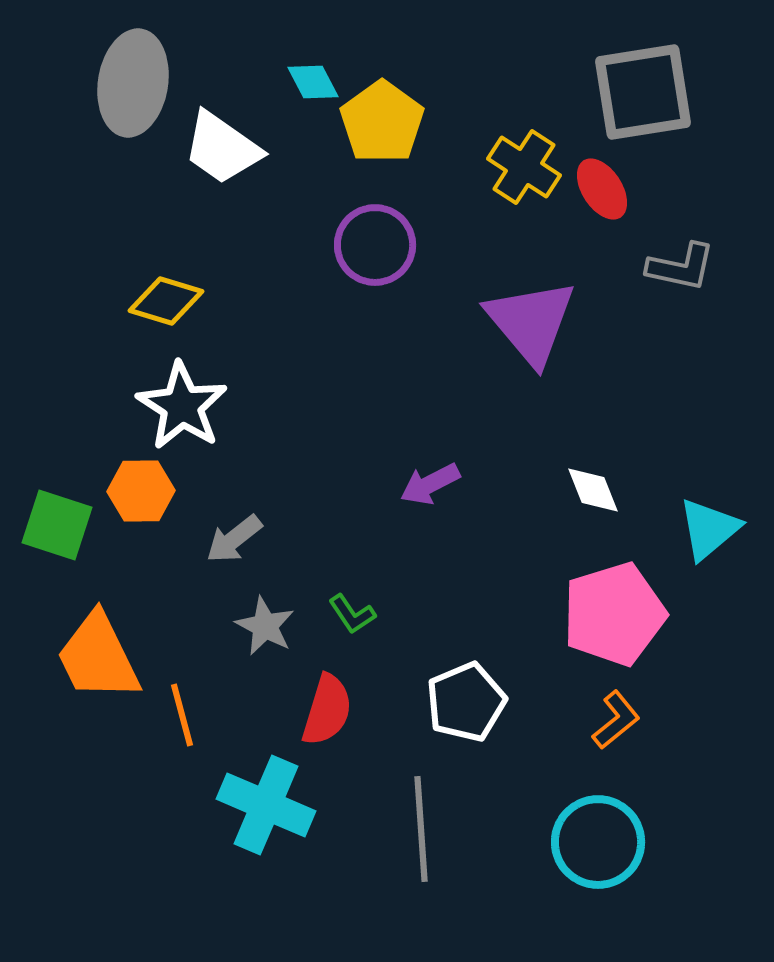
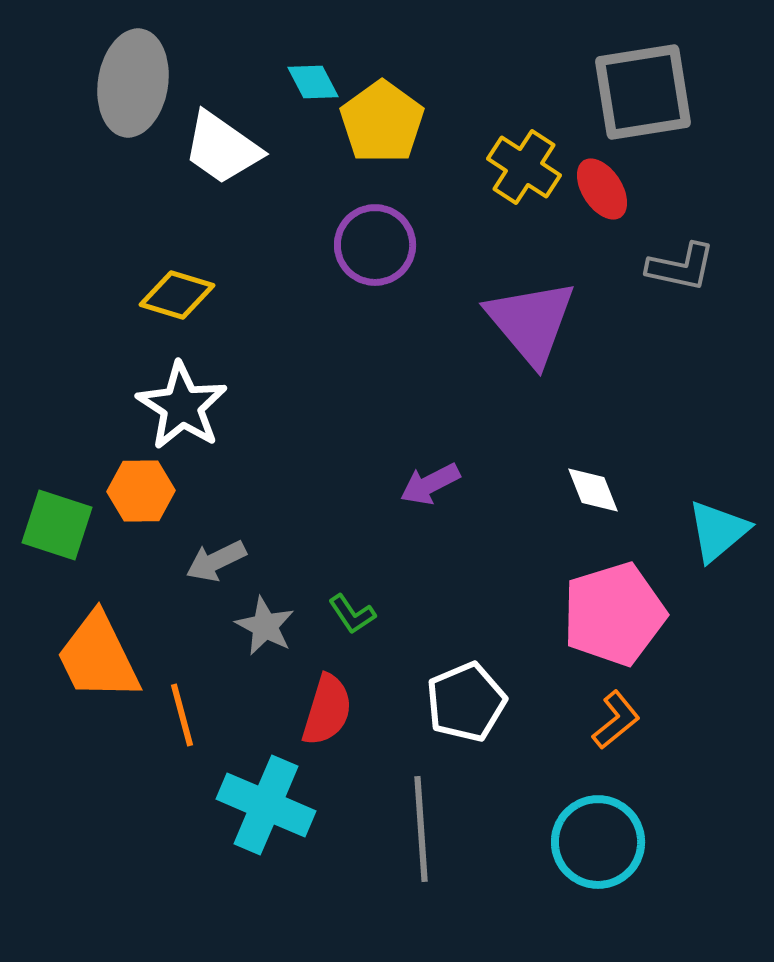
yellow diamond: moved 11 px right, 6 px up
cyan triangle: moved 9 px right, 2 px down
gray arrow: moved 18 px left, 22 px down; rotated 12 degrees clockwise
